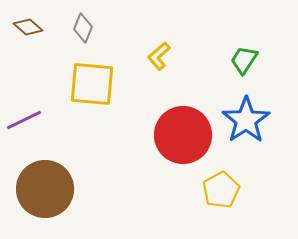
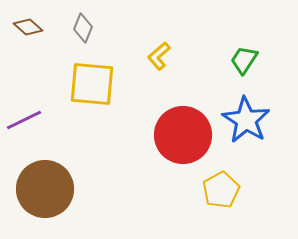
blue star: rotated 6 degrees counterclockwise
